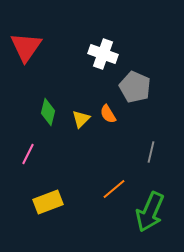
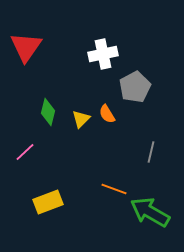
white cross: rotated 32 degrees counterclockwise
gray pentagon: rotated 20 degrees clockwise
orange semicircle: moved 1 px left
pink line: moved 3 px left, 2 px up; rotated 20 degrees clockwise
orange line: rotated 60 degrees clockwise
green arrow: rotated 96 degrees clockwise
